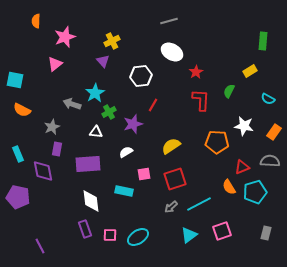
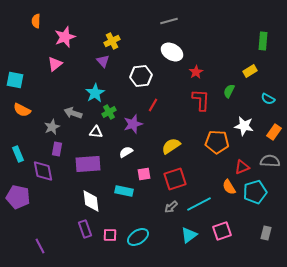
gray arrow at (72, 104): moved 1 px right, 9 px down
